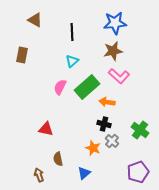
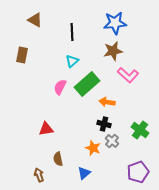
pink L-shape: moved 9 px right, 1 px up
green rectangle: moved 3 px up
red triangle: rotated 21 degrees counterclockwise
